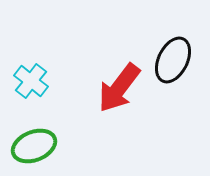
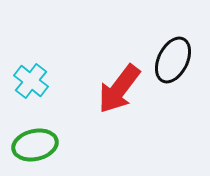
red arrow: moved 1 px down
green ellipse: moved 1 px right, 1 px up; rotated 9 degrees clockwise
